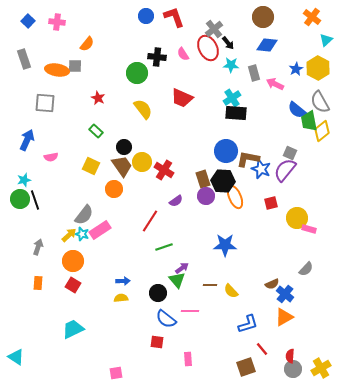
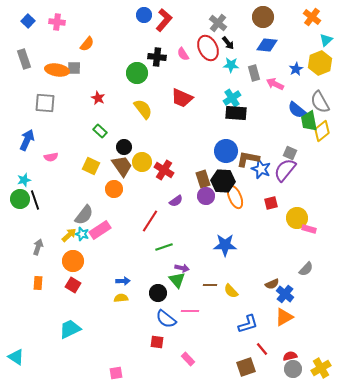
blue circle at (146, 16): moved 2 px left, 1 px up
red L-shape at (174, 17): moved 10 px left, 3 px down; rotated 60 degrees clockwise
gray cross at (214, 29): moved 4 px right, 6 px up; rotated 12 degrees counterclockwise
gray square at (75, 66): moved 1 px left, 2 px down
yellow hexagon at (318, 68): moved 2 px right, 5 px up; rotated 10 degrees clockwise
green rectangle at (96, 131): moved 4 px right
purple arrow at (182, 268): rotated 48 degrees clockwise
cyan trapezoid at (73, 329): moved 3 px left
red semicircle at (290, 356): rotated 72 degrees clockwise
pink rectangle at (188, 359): rotated 40 degrees counterclockwise
